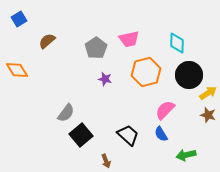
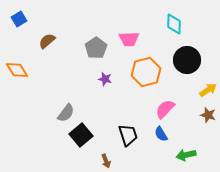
pink trapezoid: rotated 10 degrees clockwise
cyan diamond: moved 3 px left, 19 px up
black circle: moved 2 px left, 15 px up
yellow arrow: moved 3 px up
pink semicircle: moved 1 px up
black trapezoid: rotated 30 degrees clockwise
